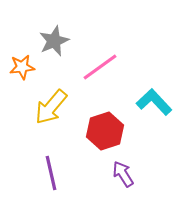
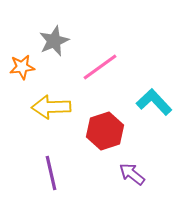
yellow arrow: rotated 48 degrees clockwise
purple arrow: moved 9 px right; rotated 20 degrees counterclockwise
